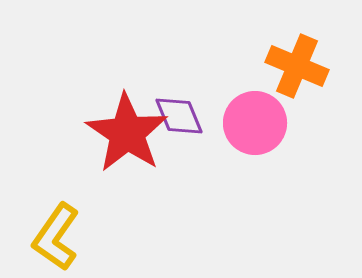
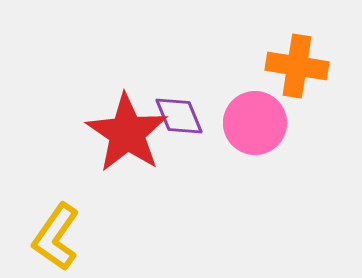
orange cross: rotated 14 degrees counterclockwise
